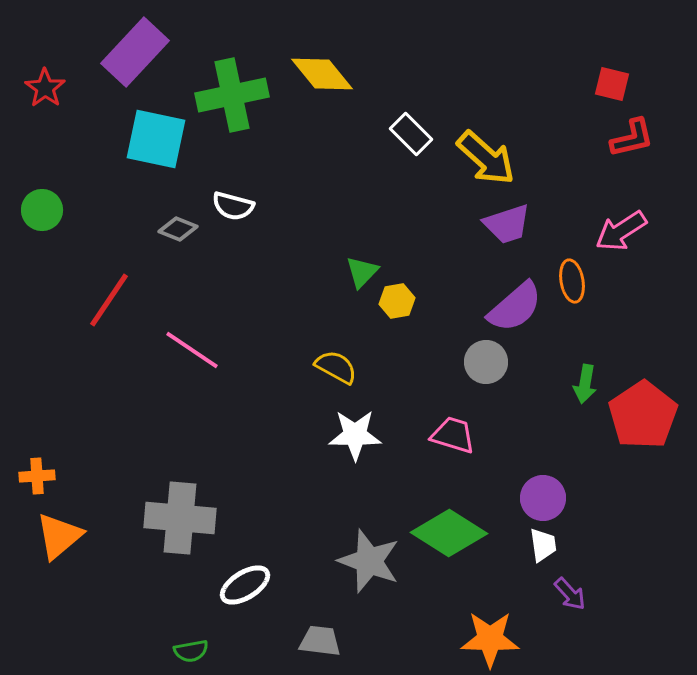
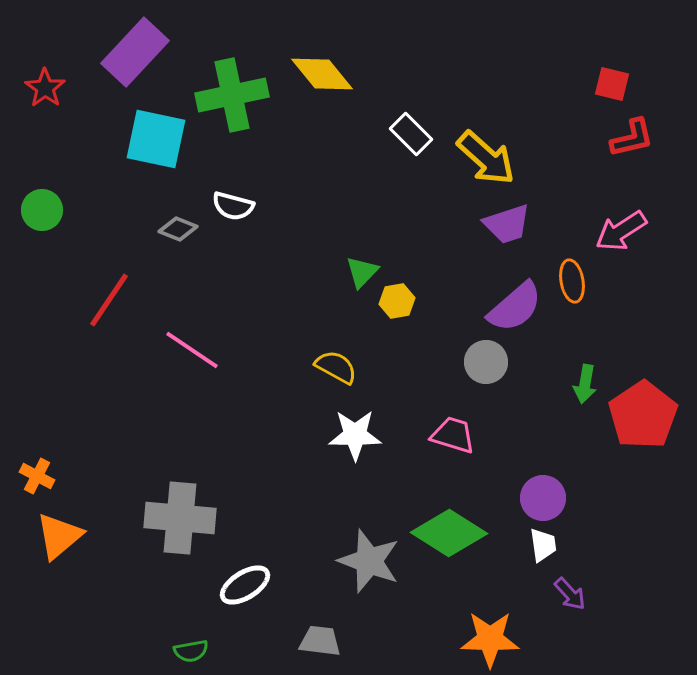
orange cross: rotated 32 degrees clockwise
